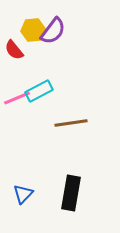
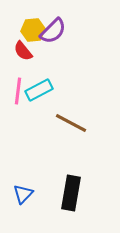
purple semicircle: rotated 8 degrees clockwise
red semicircle: moved 9 px right, 1 px down
cyan rectangle: moved 1 px up
pink line: moved 1 px right, 7 px up; rotated 60 degrees counterclockwise
brown line: rotated 36 degrees clockwise
